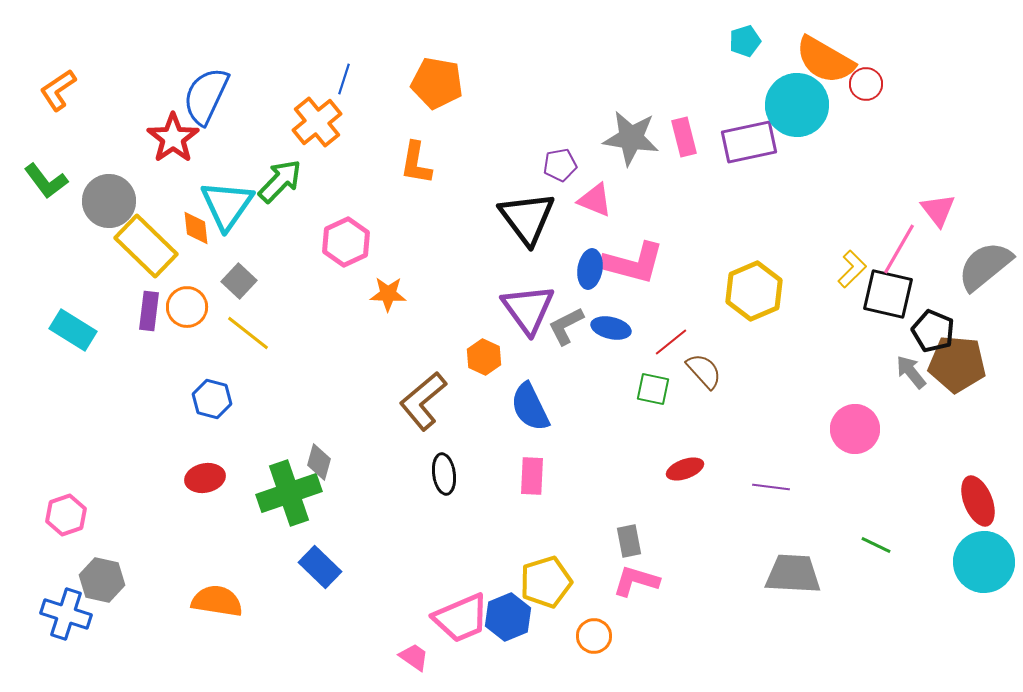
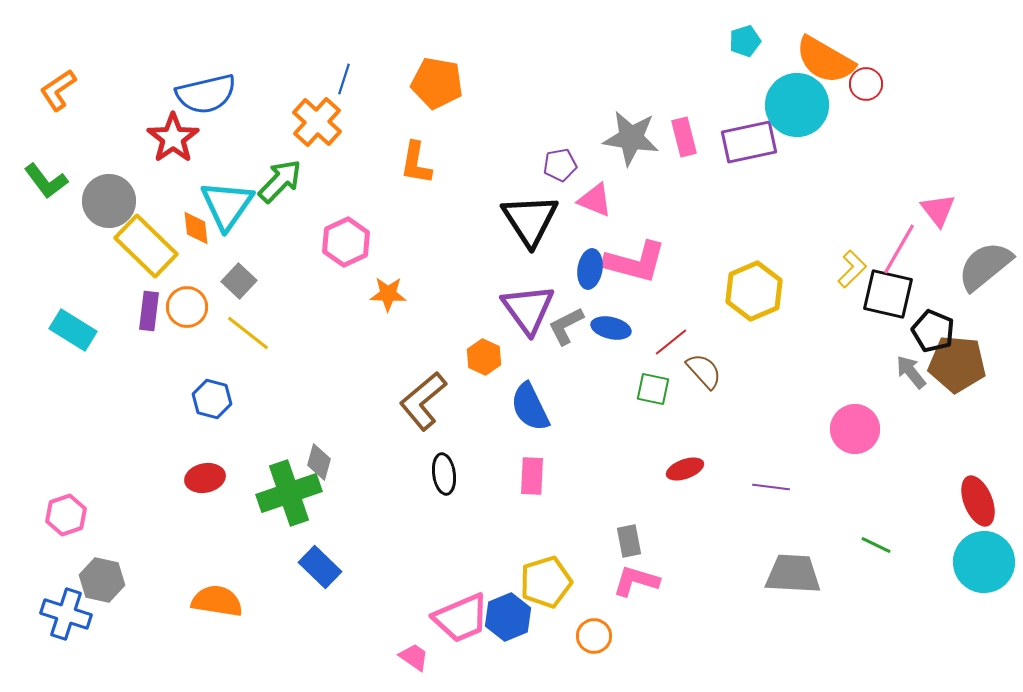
blue semicircle at (206, 96): moved 2 px up; rotated 128 degrees counterclockwise
orange cross at (317, 122): rotated 9 degrees counterclockwise
black triangle at (527, 218): moved 3 px right, 2 px down; rotated 4 degrees clockwise
pink L-shape at (633, 263): moved 2 px right, 1 px up
